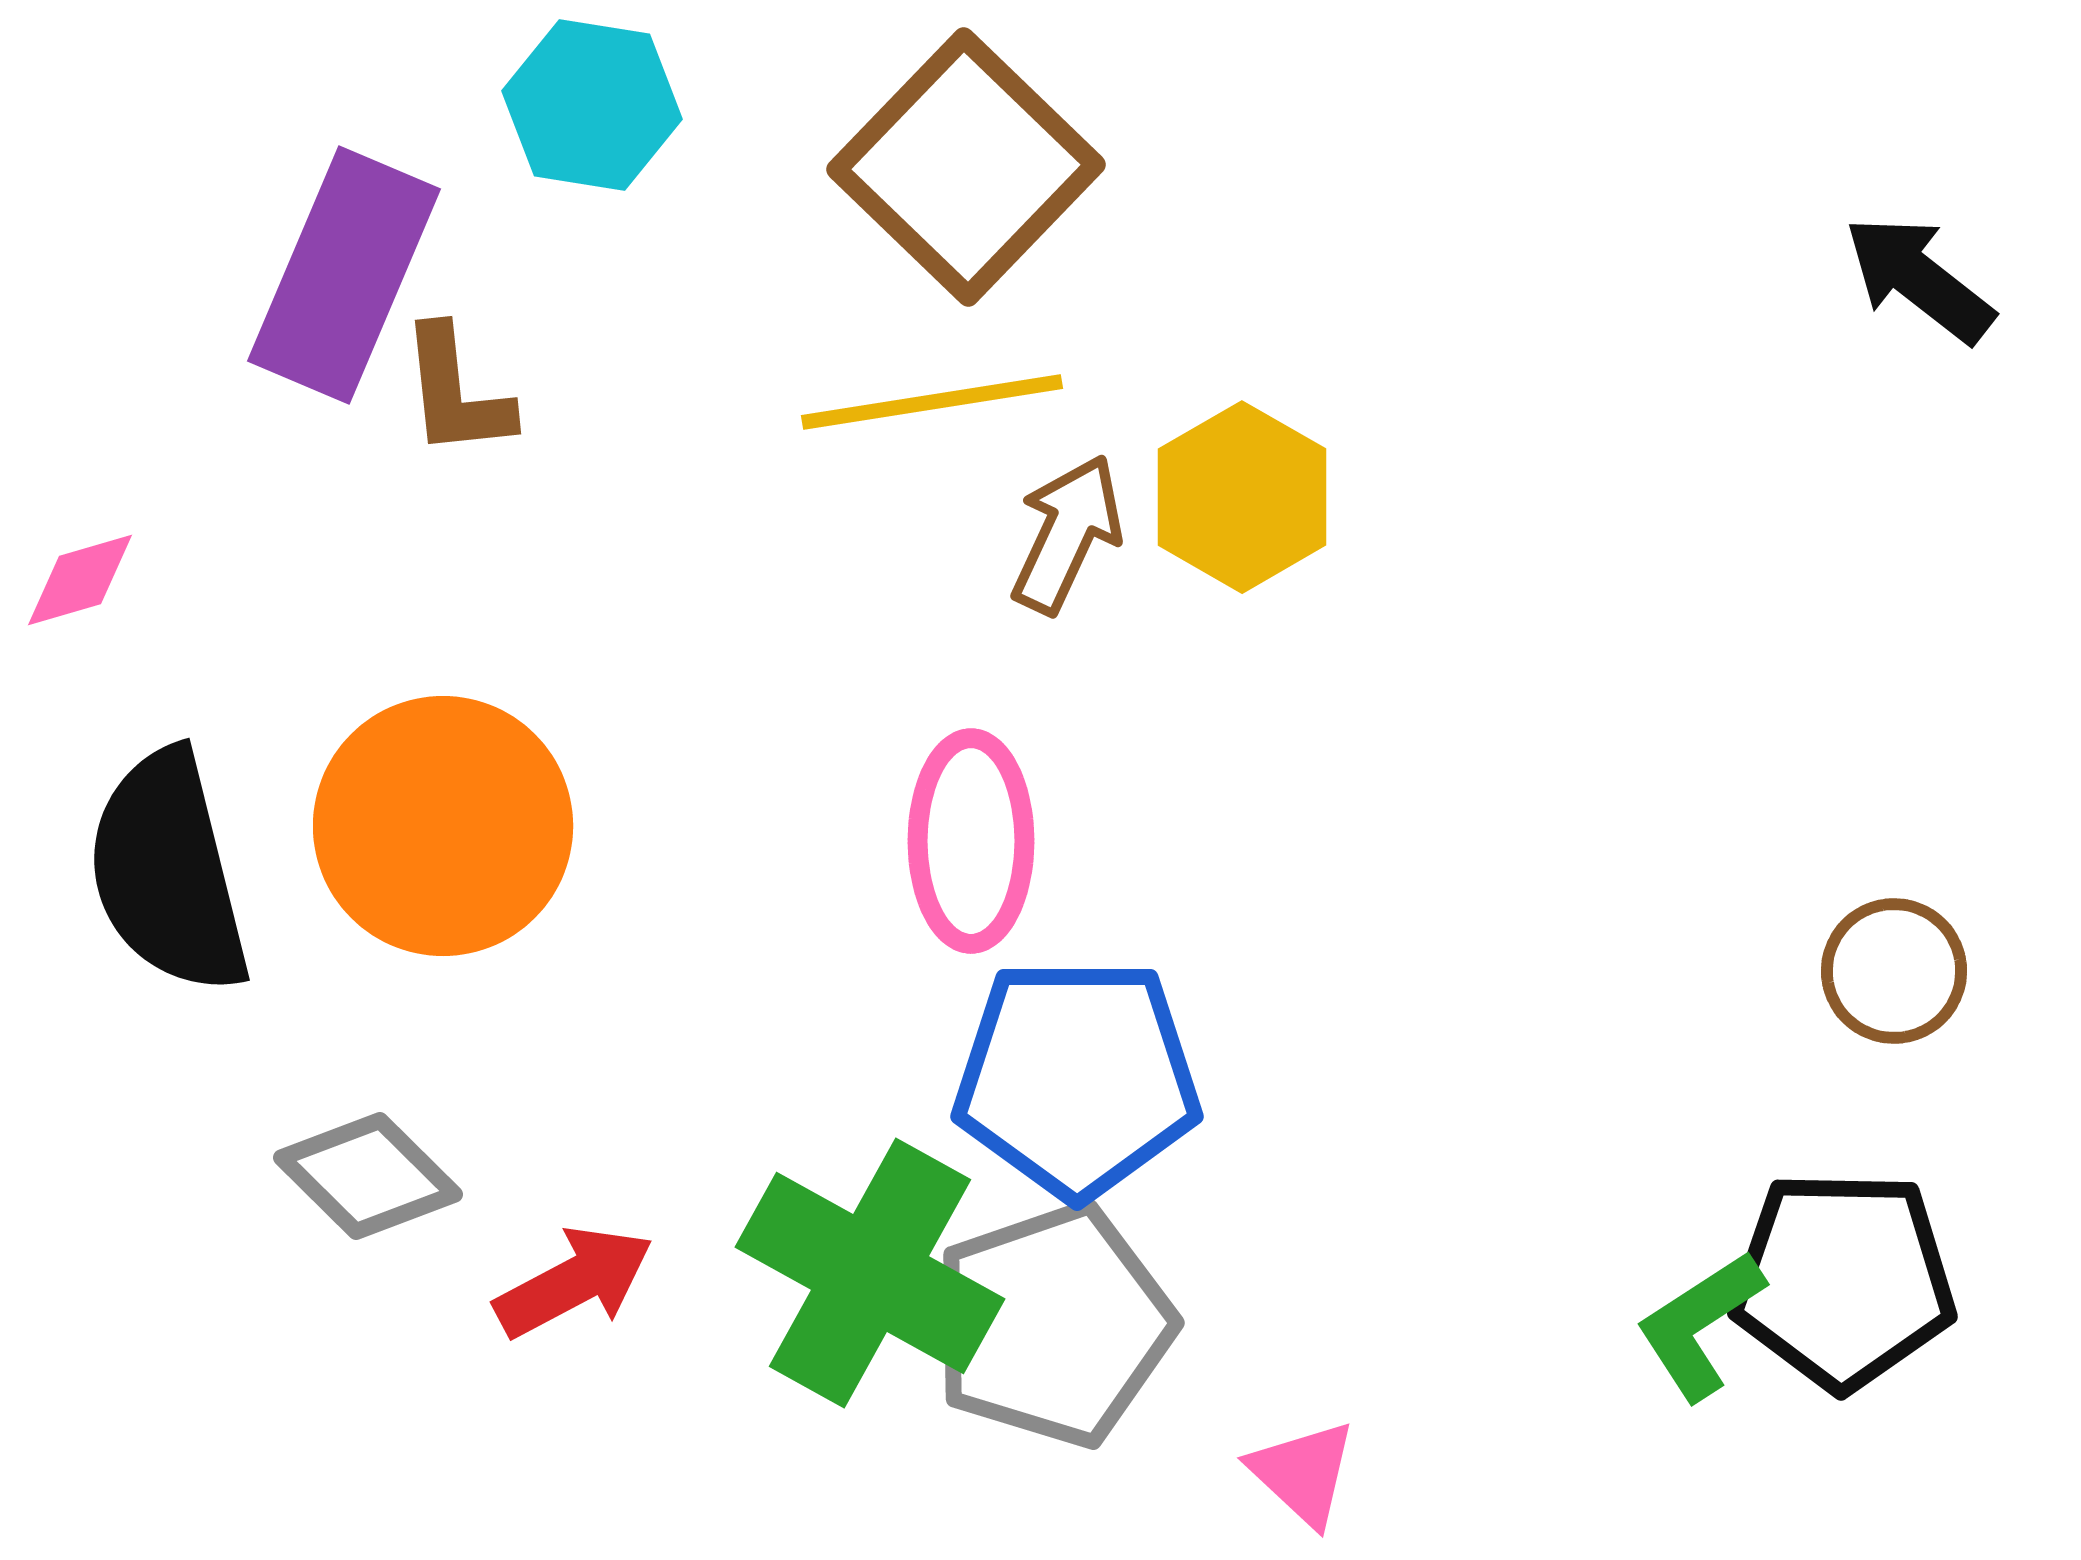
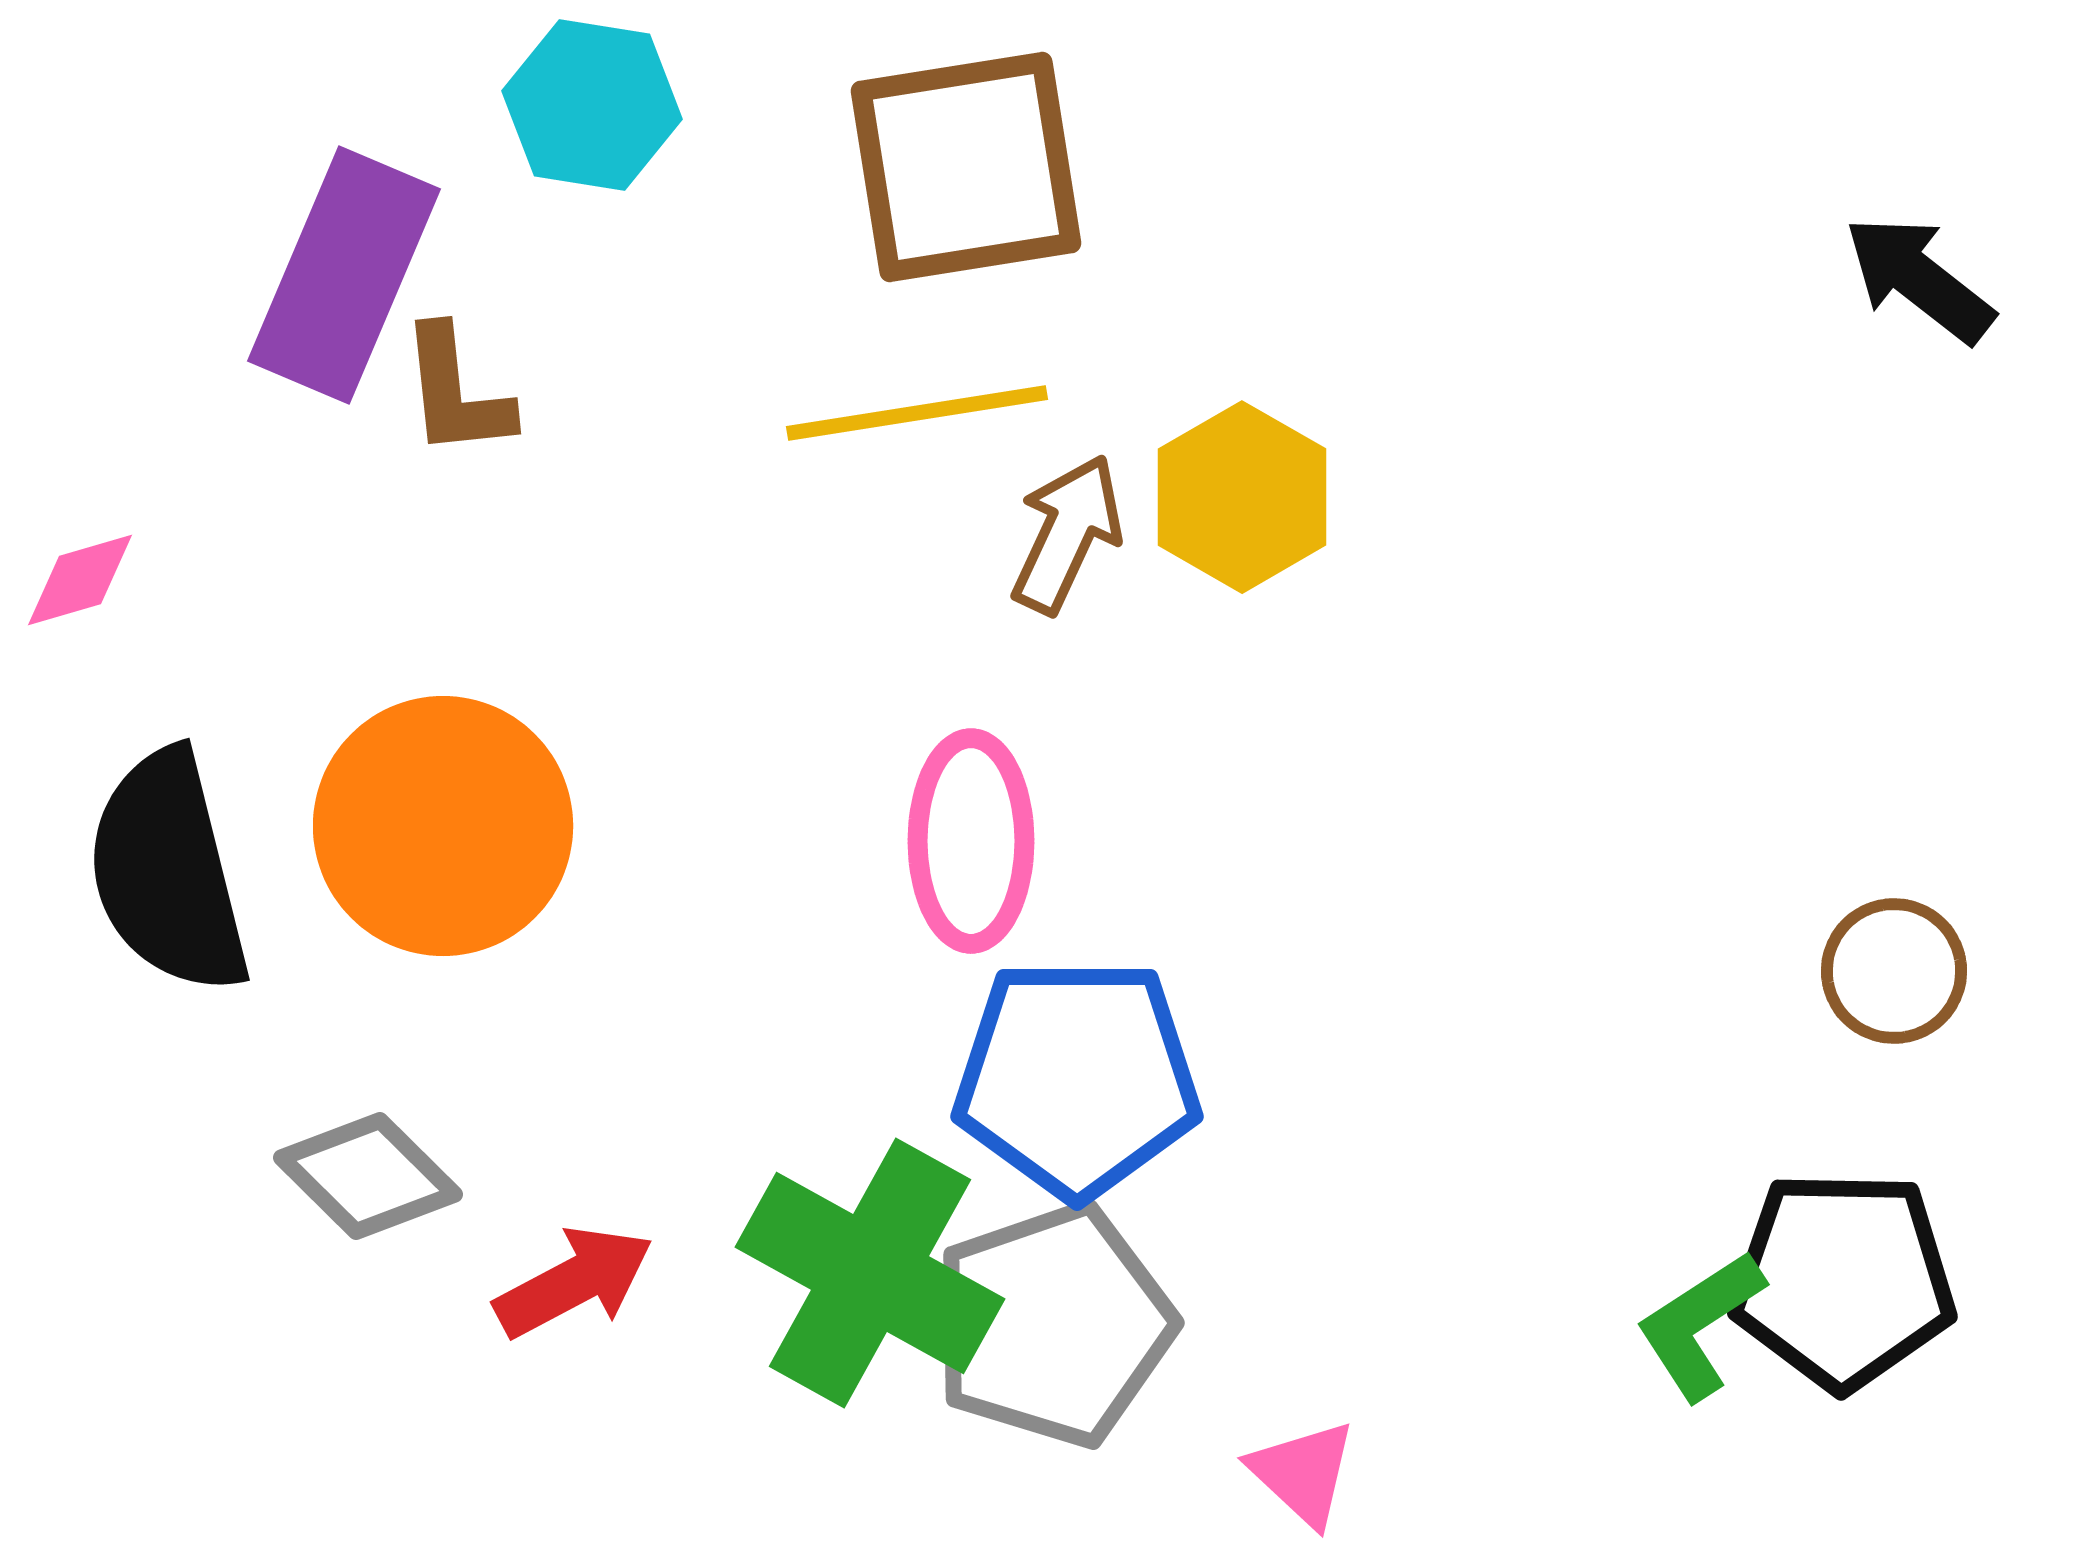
brown square: rotated 37 degrees clockwise
yellow line: moved 15 px left, 11 px down
